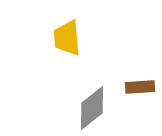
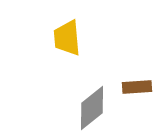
brown rectangle: moved 3 px left
